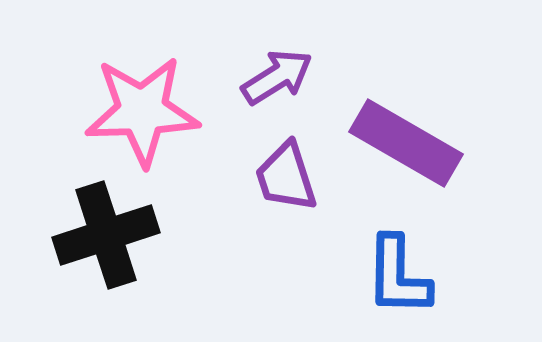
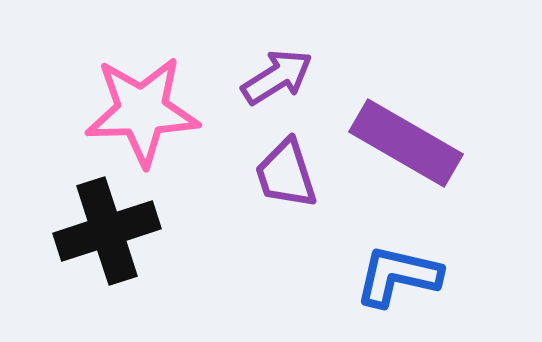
purple trapezoid: moved 3 px up
black cross: moved 1 px right, 4 px up
blue L-shape: rotated 102 degrees clockwise
